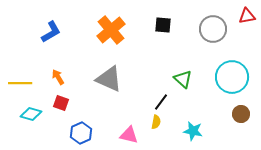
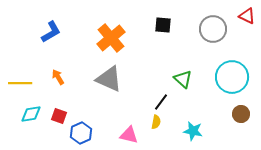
red triangle: rotated 36 degrees clockwise
orange cross: moved 8 px down
red square: moved 2 px left, 13 px down
cyan diamond: rotated 25 degrees counterclockwise
